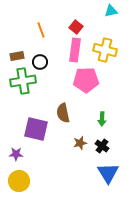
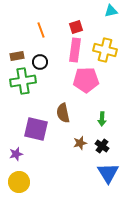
red square: rotated 32 degrees clockwise
purple star: rotated 16 degrees counterclockwise
yellow circle: moved 1 px down
